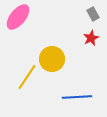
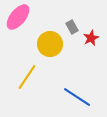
gray rectangle: moved 21 px left, 13 px down
yellow circle: moved 2 px left, 15 px up
blue line: rotated 36 degrees clockwise
